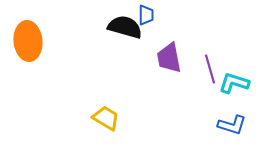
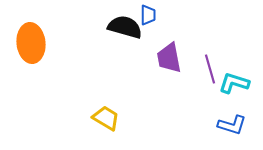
blue trapezoid: moved 2 px right
orange ellipse: moved 3 px right, 2 px down
